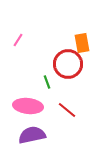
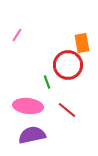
pink line: moved 1 px left, 5 px up
red circle: moved 1 px down
